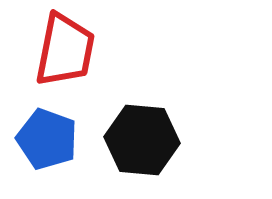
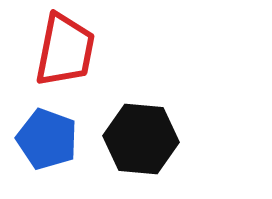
black hexagon: moved 1 px left, 1 px up
